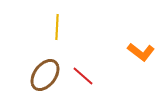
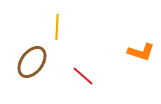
orange L-shape: rotated 20 degrees counterclockwise
brown ellipse: moved 13 px left, 13 px up
